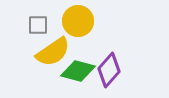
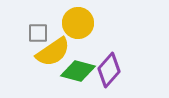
yellow circle: moved 2 px down
gray square: moved 8 px down
